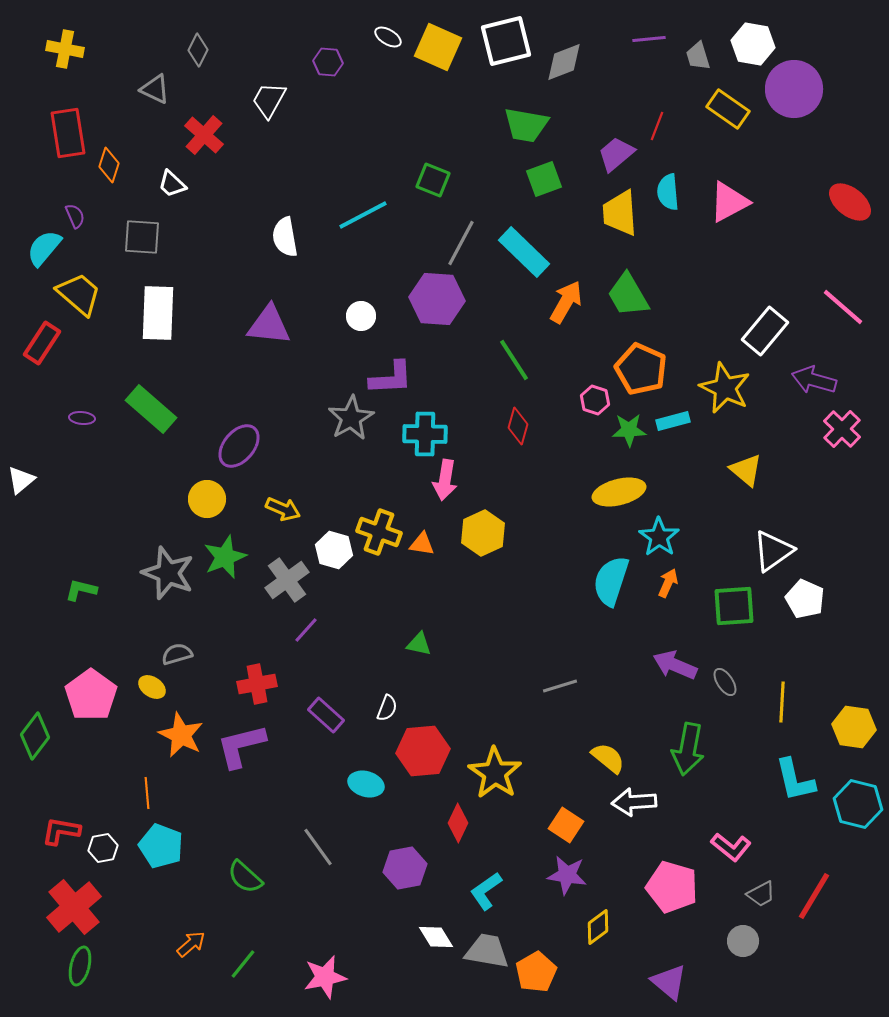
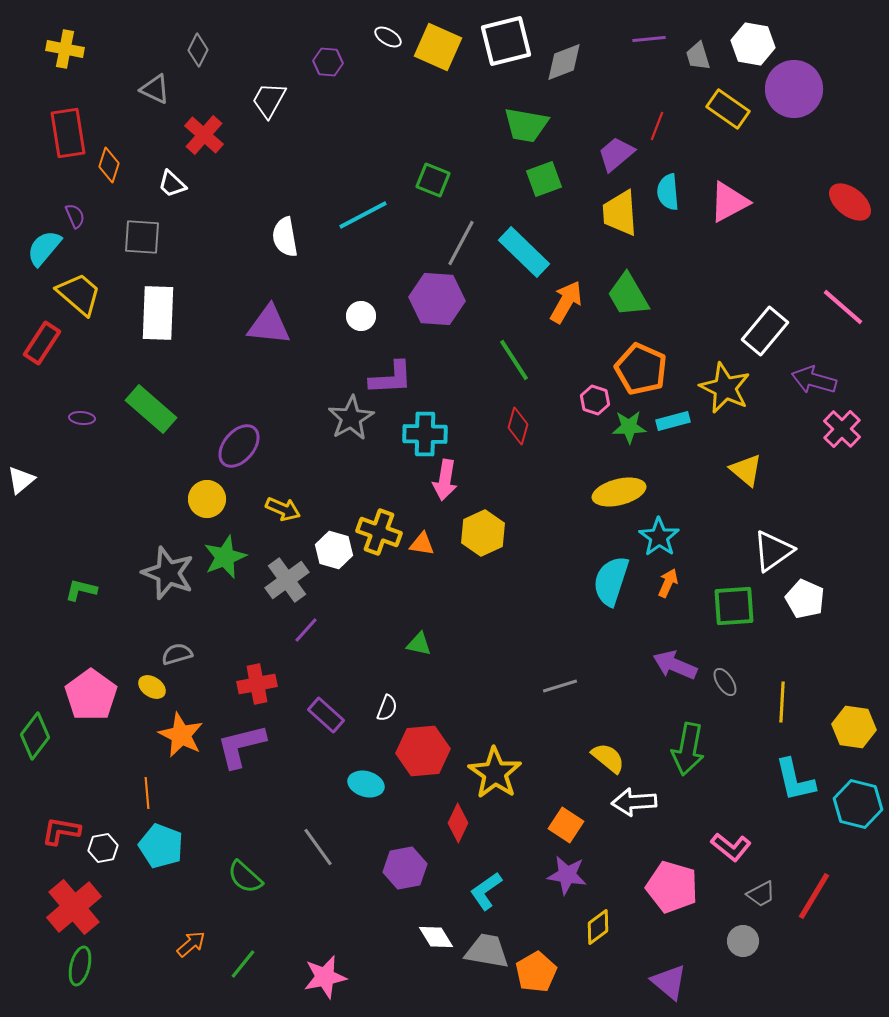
green star at (629, 430): moved 3 px up
